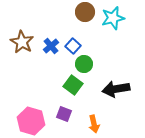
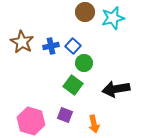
blue cross: rotated 28 degrees clockwise
green circle: moved 1 px up
purple square: moved 1 px right, 1 px down
